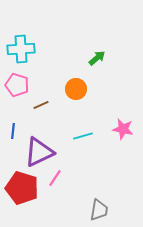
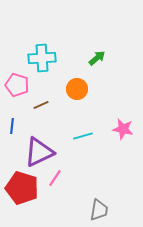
cyan cross: moved 21 px right, 9 px down
orange circle: moved 1 px right
blue line: moved 1 px left, 5 px up
